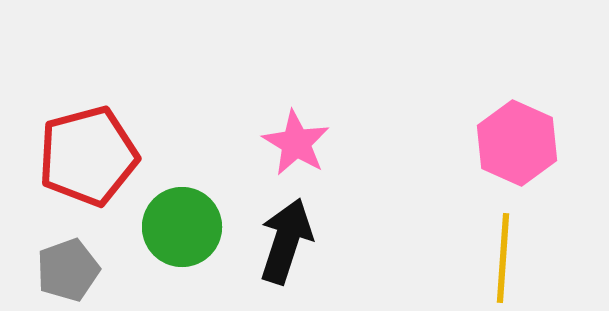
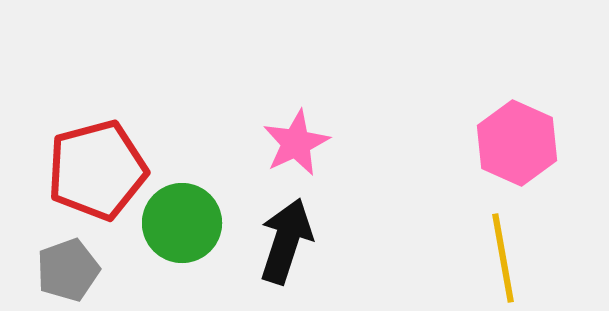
pink star: rotated 16 degrees clockwise
red pentagon: moved 9 px right, 14 px down
green circle: moved 4 px up
yellow line: rotated 14 degrees counterclockwise
